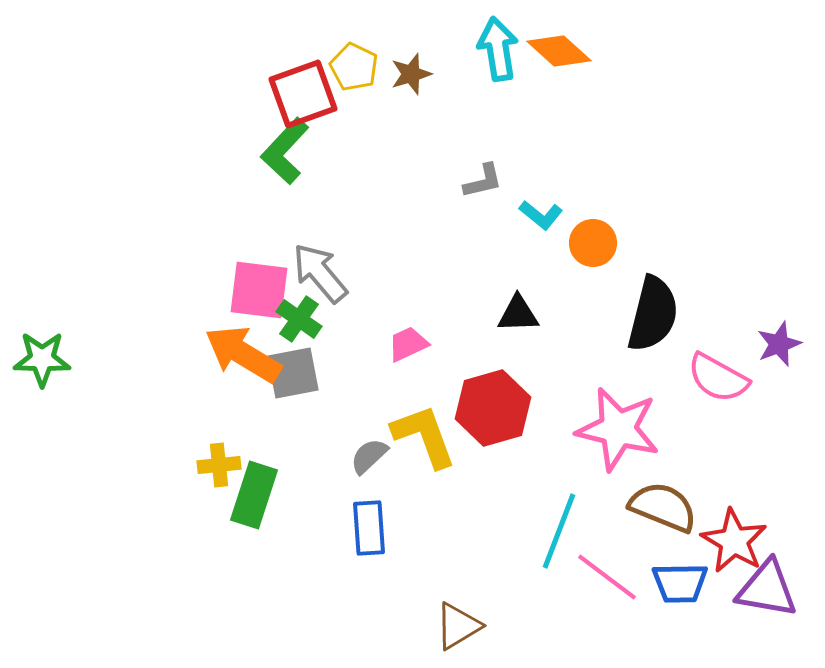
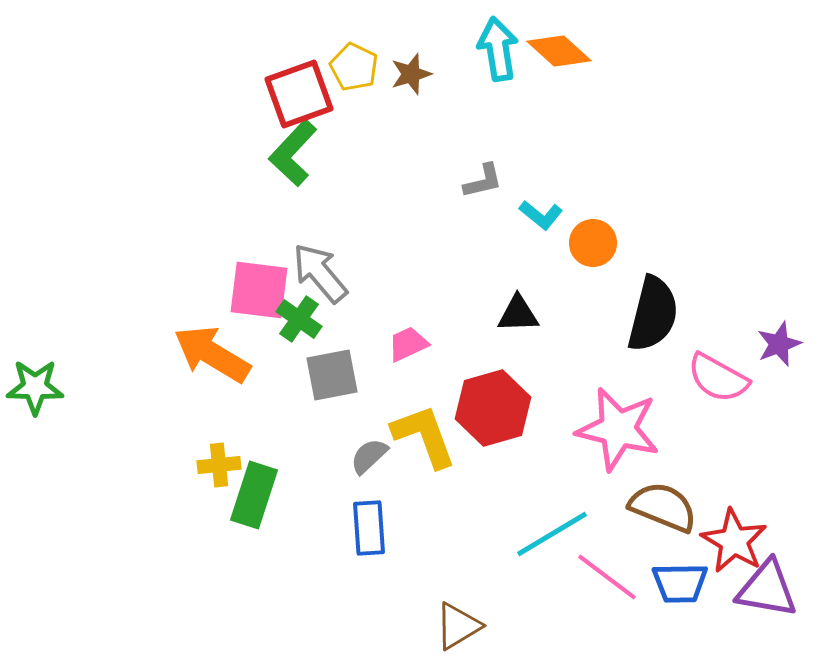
red square: moved 4 px left
green L-shape: moved 8 px right, 2 px down
orange arrow: moved 31 px left
green star: moved 7 px left, 28 px down
gray square: moved 39 px right, 2 px down
cyan line: moved 7 px left, 3 px down; rotated 38 degrees clockwise
